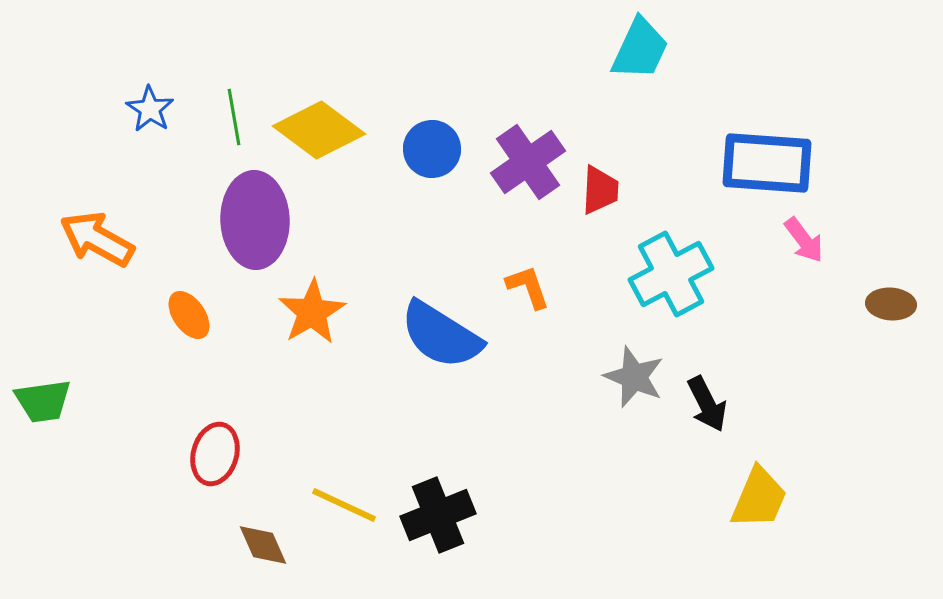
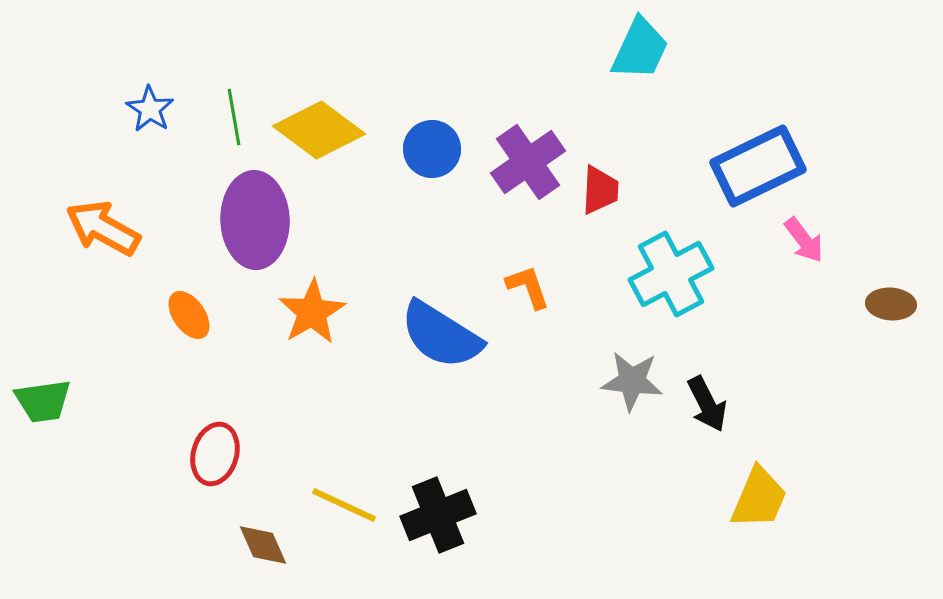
blue rectangle: moved 9 px left, 3 px down; rotated 30 degrees counterclockwise
orange arrow: moved 6 px right, 11 px up
gray star: moved 2 px left, 4 px down; rotated 16 degrees counterclockwise
